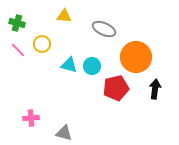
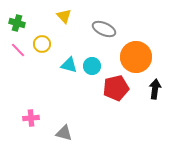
yellow triangle: rotated 42 degrees clockwise
